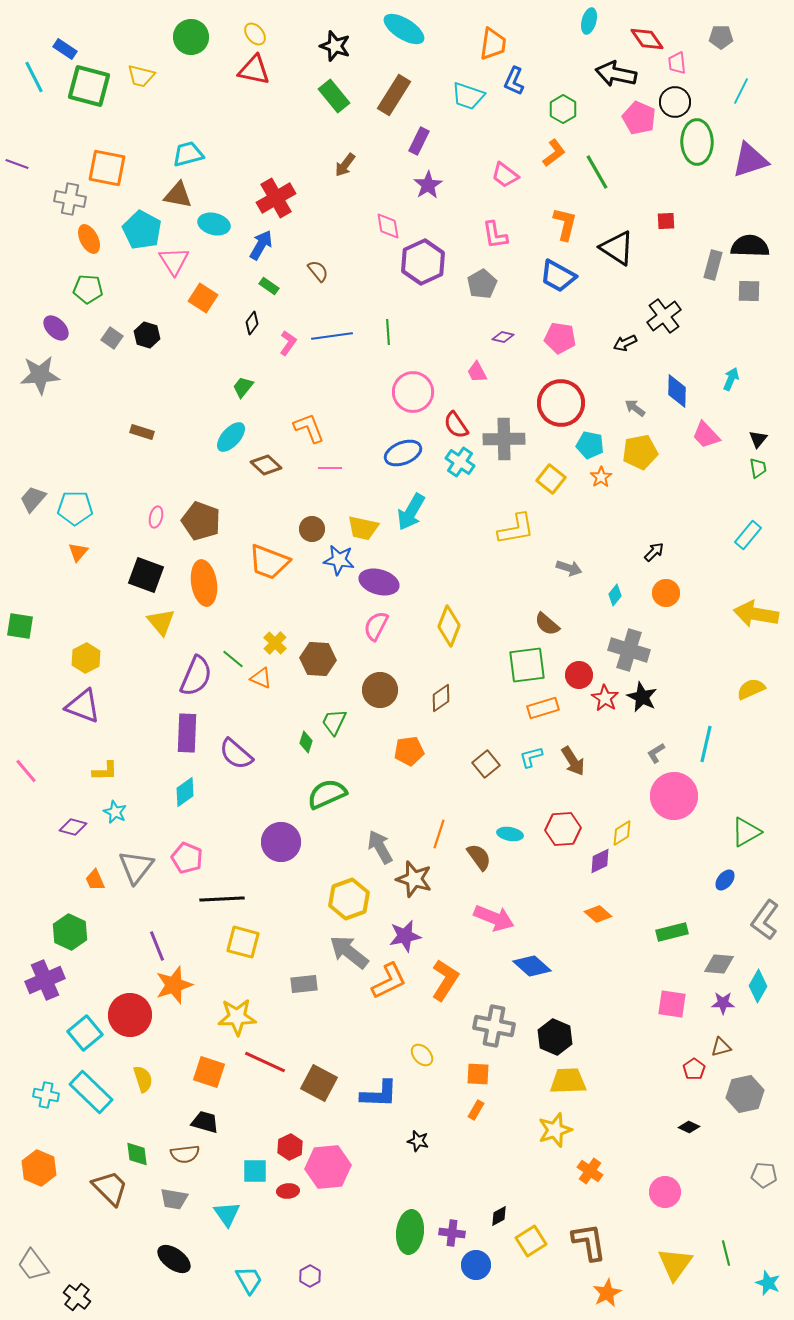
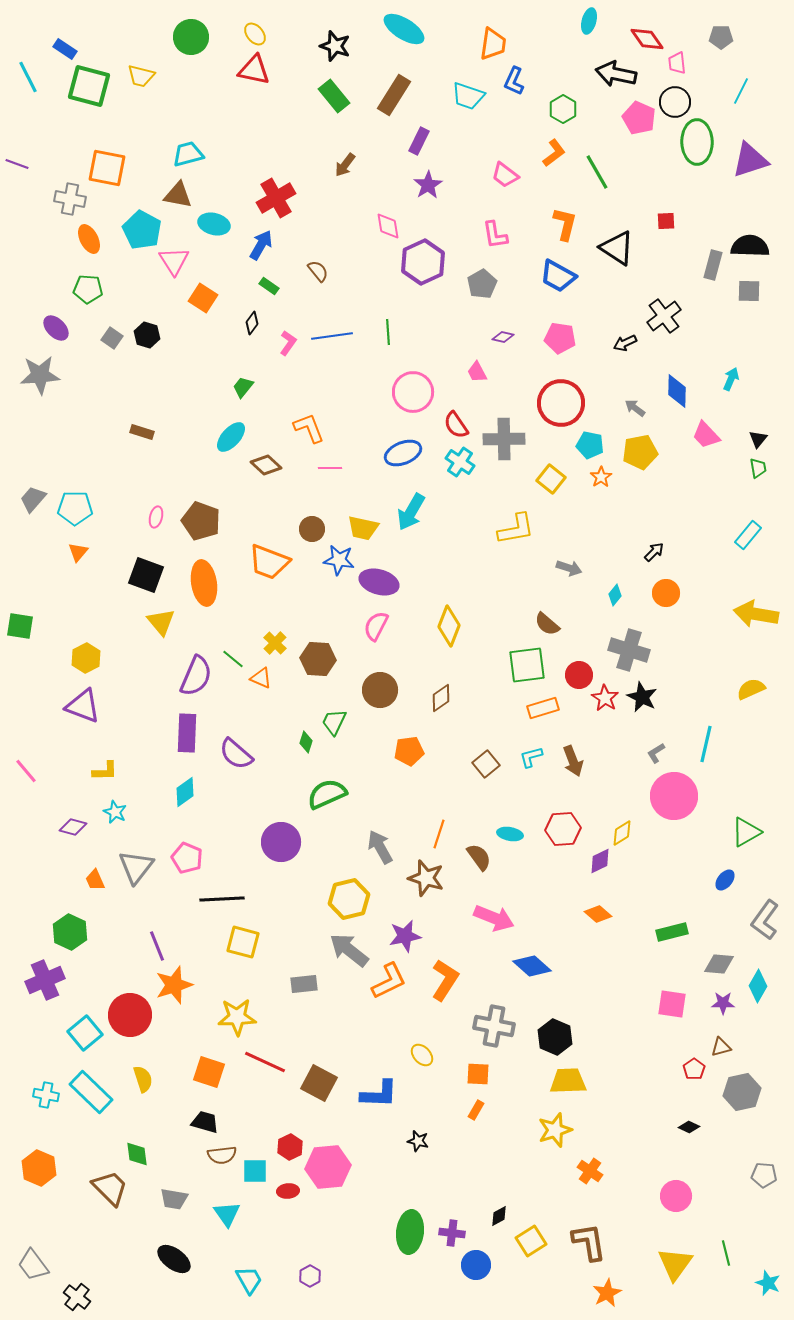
cyan line at (34, 77): moved 6 px left
brown arrow at (573, 761): rotated 12 degrees clockwise
brown star at (414, 879): moved 12 px right, 1 px up
yellow hexagon at (349, 899): rotated 6 degrees clockwise
gray arrow at (349, 952): moved 2 px up
gray hexagon at (745, 1094): moved 3 px left, 2 px up
brown semicircle at (185, 1154): moved 37 px right, 1 px down
pink circle at (665, 1192): moved 11 px right, 4 px down
